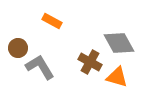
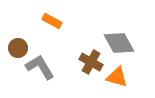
brown cross: moved 1 px right
